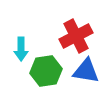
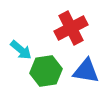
red cross: moved 5 px left, 8 px up
cyan arrow: moved 1 px down; rotated 50 degrees counterclockwise
